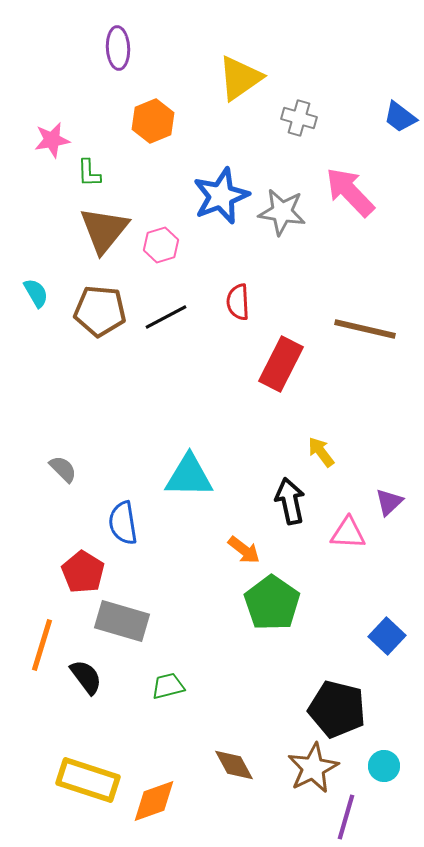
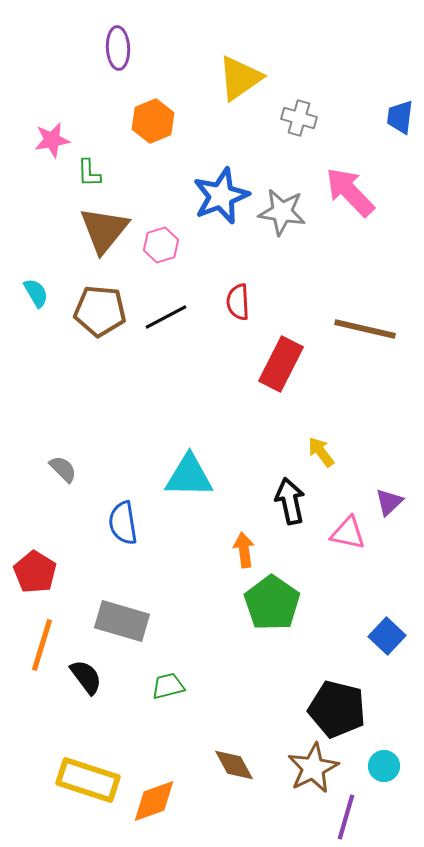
blue trapezoid: rotated 60 degrees clockwise
pink triangle: rotated 9 degrees clockwise
orange arrow: rotated 136 degrees counterclockwise
red pentagon: moved 48 px left
